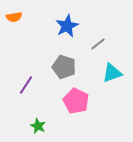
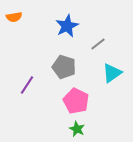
cyan triangle: rotated 15 degrees counterclockwise
purple line: moved 1 px right
green star: moved 39 px right, 3 px down
